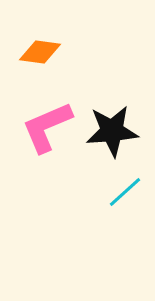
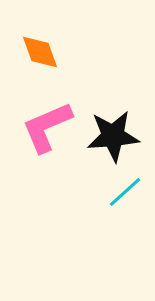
orange diamond: rotated 63 degrees clockwise
black star: moved 1 px right, 5 px down
